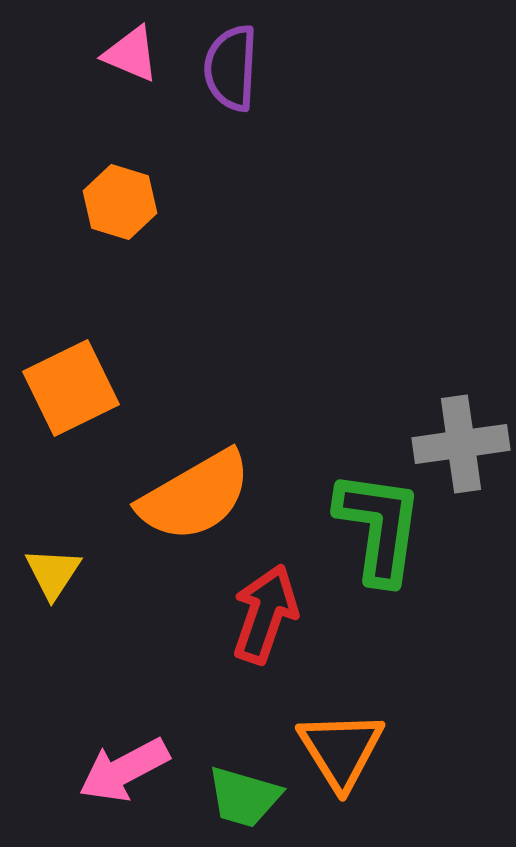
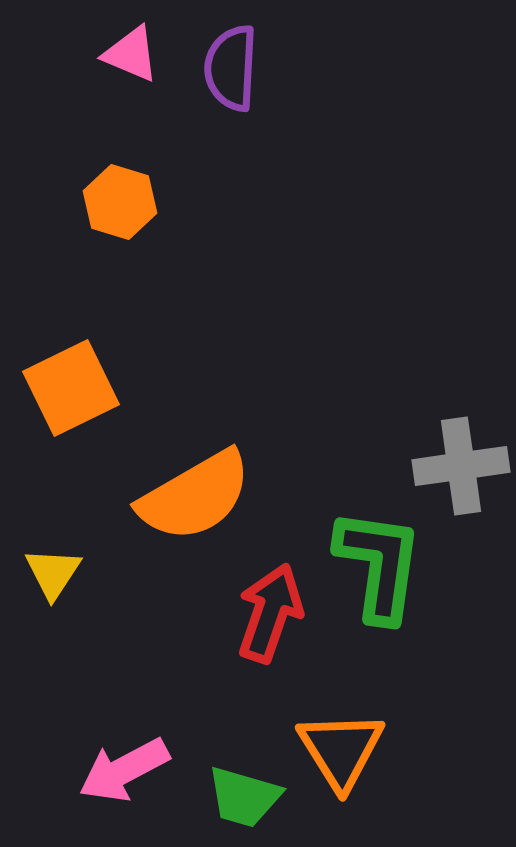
gray cross: moved 22 px down
green L-shape: moved 38 px down
red arrow: moved 5 px right, 1 px up
